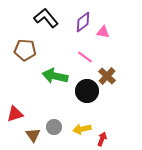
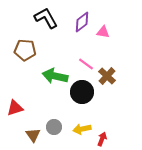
black L-shape: rotated 10 degrees clockwise
purple diamond: moved 1 px left
pink line: moved 1 px right, 7 px down
black circle: moved 5 px left, 1 px down
red triangle: moved 6 px up
